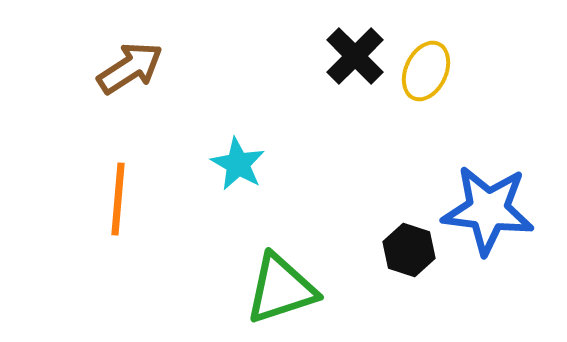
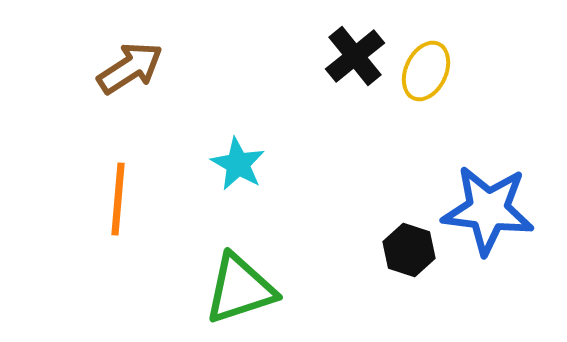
black cross: rotated 6 degrees clockwise
green triangle: moved 41 px left
